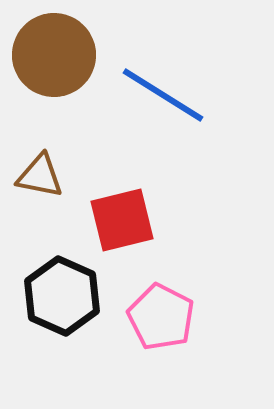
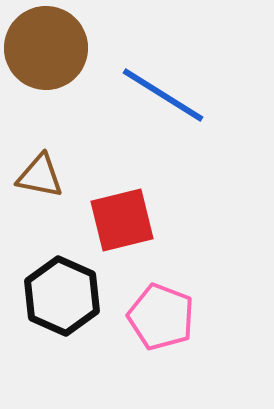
brown circle: moved 8 px left, 7 px up
pink pentagon: rotated 6 degrees counterclockwise
